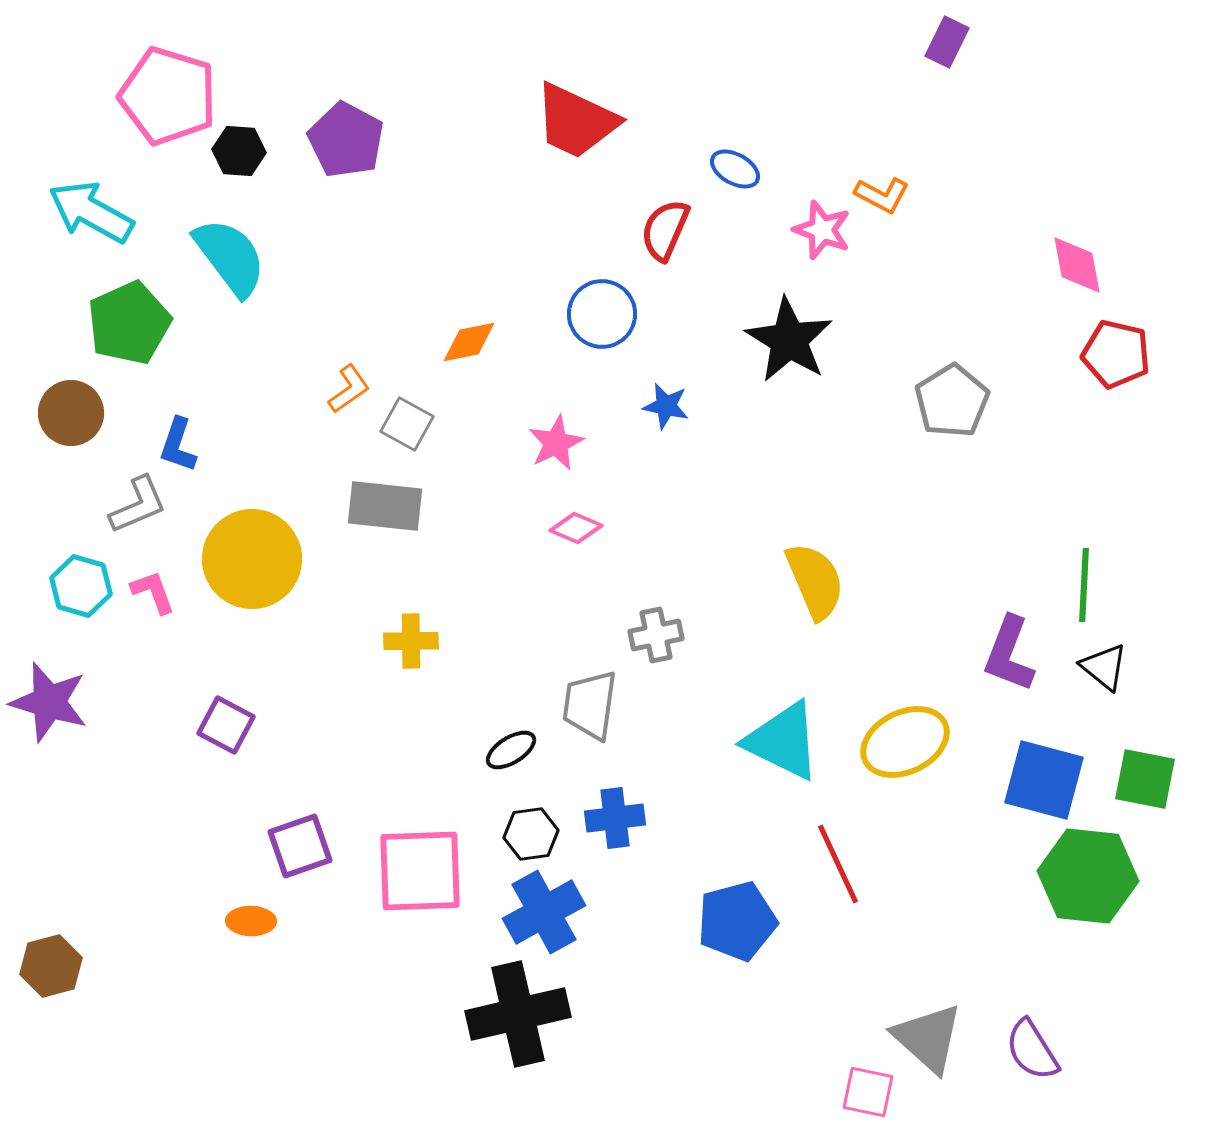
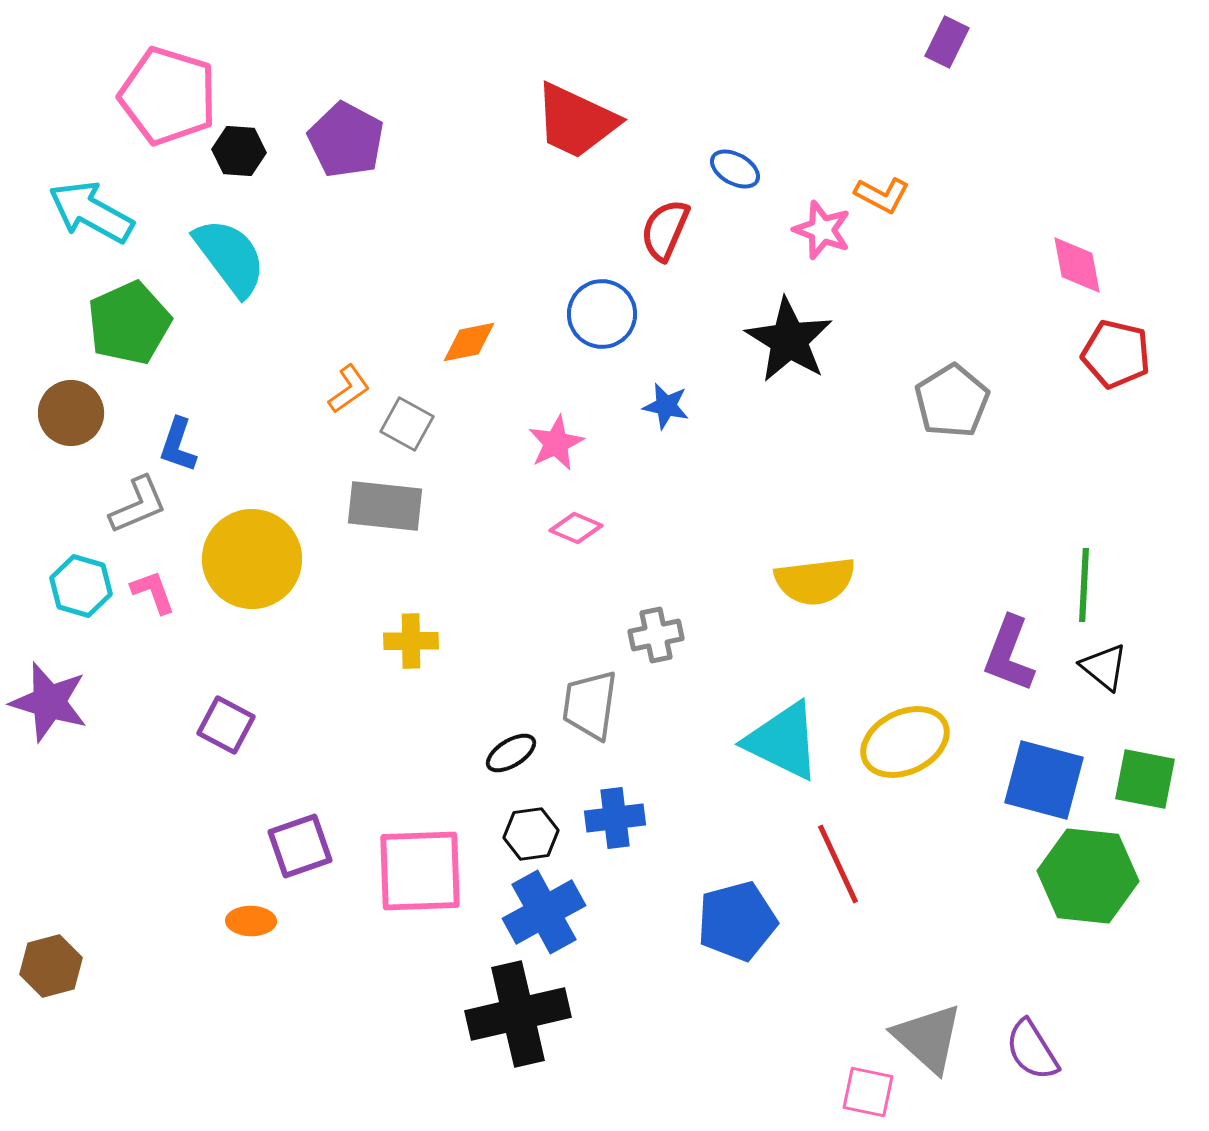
yellow semicircle at (815, 581): rotated 106 degrees clockwise
black ellipse at (511, 750): moved 3 px down
